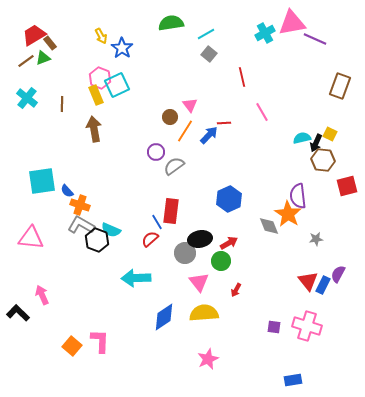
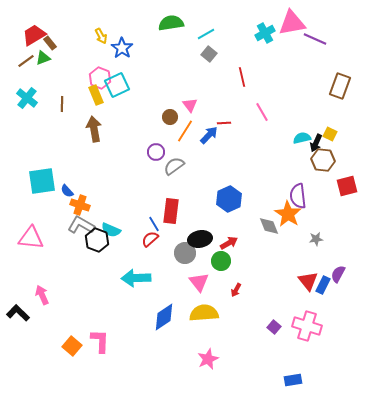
blue line at (157, 222): moved 3 px left, 2 px down
purple square at (274, 327): rotated 32 degrees clockwise
